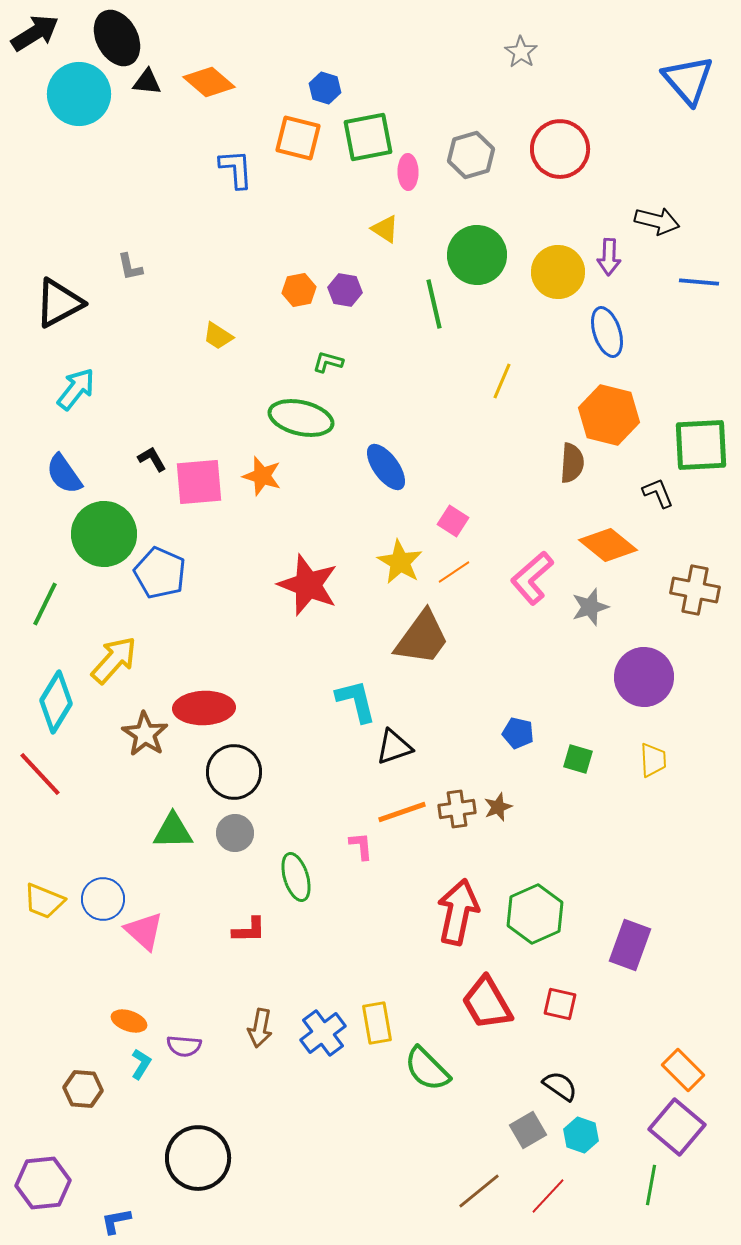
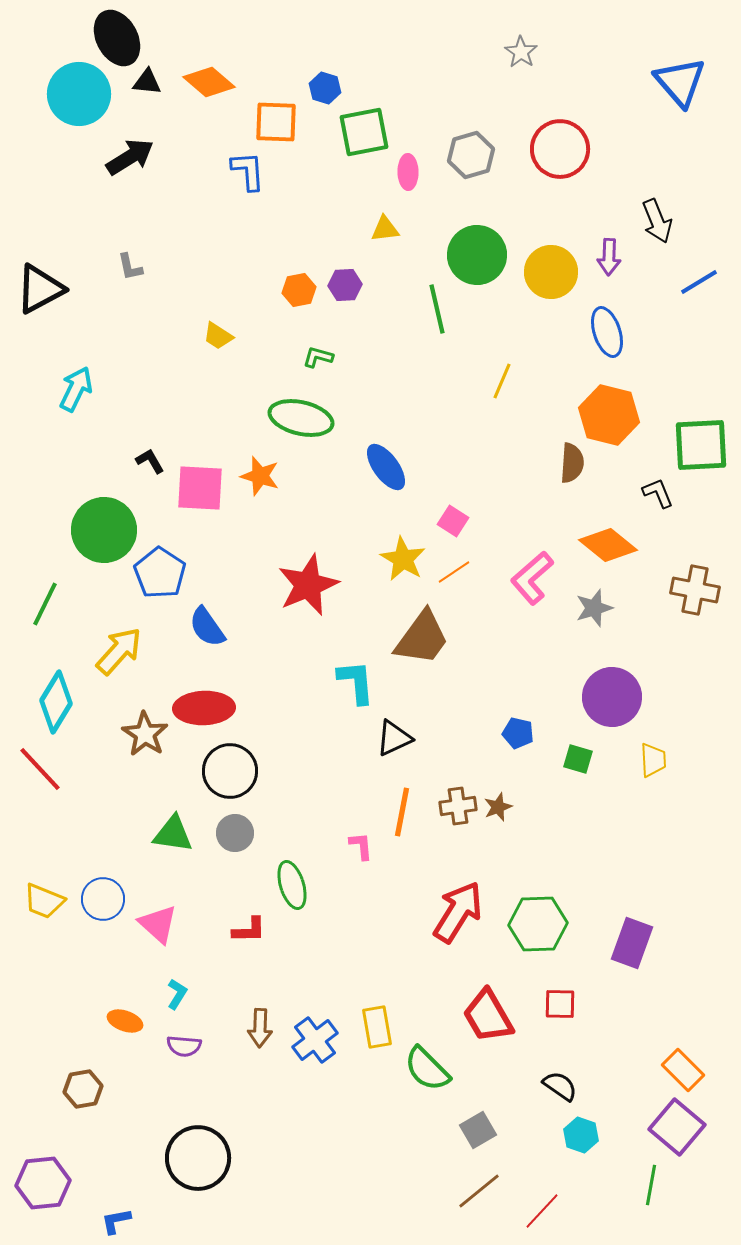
black arrow at (35, 33): moved 95 px right, 124 px down
blue triangle at (688, 80): moved 8 px left, 2 px down
green square at (368, 137): moved 4 px left, 5 px up
orange square at (298, 138): moved 22 px left, 16 px up; rotated 12 degrees counterclockwise
blue L-shape at (236, 169): moved 12 px right, 2 px down
black arrow at (657, 221): rotated 54 degrees clockwise
yellow triangle at (385, 229): rotated 40 degrees counterclockwise
yellow circle at (558, 272): moved 7 px left
blue line at (699, 282): rotated 36 degrees counterclockwise
purple hexagon at (345, 290): moved 5 px up; rotated 12 degrees counterclockwise
black triangle at (59, 303): moved 19 px left, 14 px up
green line at (434, 304): moved 3 px right, 5 px down
green L-shape at (328, 362): moved 10 px left, 5 px up
cyan arrow at (76, 389): rotated 12 degrees counterclockwise
black L-shape at (152, 459): moved 2 px left, 2 px down
blue semicircle at (64, 474): moved 143 px right, 153 px down
orange star at (262, 476): moved 2 px left
pink square at (199, 482): moved 1 px right, 6 px down; rotated 8 degrees clockwise
green circle at (104, 534): moved 4 px up
yellow star at (400, 562): moved 3 px right, 3 px up
blue pentagon at (160, 573): rotated 9 degrees clockwise
red star at (308, 585): rotated 28 degrees clockwise
gray star at (590, 607): moved 4 px right, 1 px down
yellow arrow at (114, 660): moved 5 px right, 9 px up
purple circle at (644, 677): moved 32 px left, 20 px down
cyan L-shape at (356, 701): moved 19 px up; rotated 9 degrees clockwise
black triangle at (394, 747): moved 9 px up; rotated 6 degrees counterclockwise
black circle at (234, 772): moved 4 px left, 1 px up
red line at (40, 774): moved 5 px up
brown cross at (457, 809): moved 1 px right, 3 px up
orange line at (402, 812): rotated 60 degrees counterclockwise
green triangle at (173, 831): moved 3 px down; rotated 9 degrees clockwise
green ellipse at (296, 877): moved 4 px left, 8 px down
red arrow at (458, 912): rotated 20 degrees clockwise
green hexagon at (535, 914): moved 3 px right, 10 px down; rotated 22 degrees clockwise
pink triangle at (144, 931): moved 14 px right, 7 px up
purple rectangle at (630, 945): moved 2 px right, 2 px up
red trapezoid at (487, 1003): moved 1 px right, 13 px down
red square at (560, 1004): rotated 12 degrees counterclockwise
orange ellipse at (129, 1021): moved 4 px left
yellow rectangle at (377, 1023): moved 4 px down
brown arrow at (260, 1028): rotated 9 degrees counterclockwise
blue cross at (323, 1033): moved 8 px left, 7 px down
cyan L-shape at (141, 1064): moved 36 px right, 70 px up
brown hexagon at (83, 1089): rotated 15 degrees counterclockwise
gray square at (528, 1130): moved 50 px left
red line at (548, 1196): moved 6 px left, 15 px down
